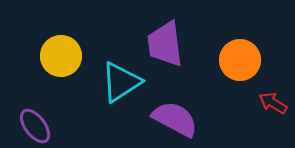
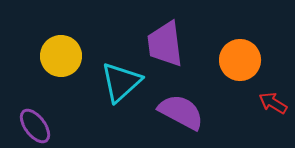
cyan triangle: rotated 9 degrees counterclockwise
purple semicircle: moved 6 px right, 7 px up
